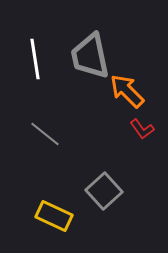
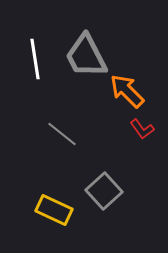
gray trapezoid: moved 4 px left; rotated 15 degrees counterclockwise
gray line: moved 17 px right
yellow rectangle: moved 6 px up
